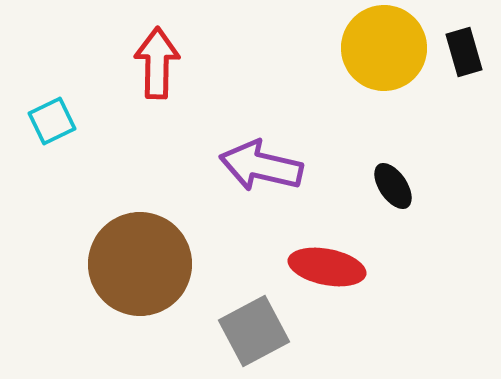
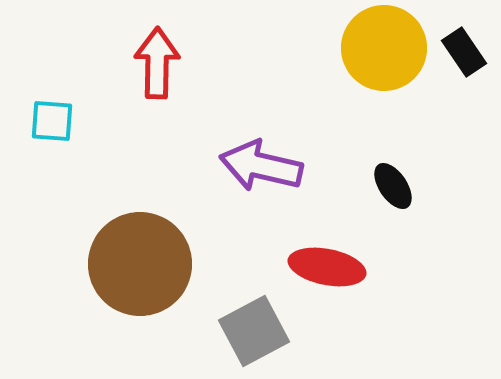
black rectangle: rotated 18 degrees counterclockwise
cyan square: rotated 30 degrees clockwise
